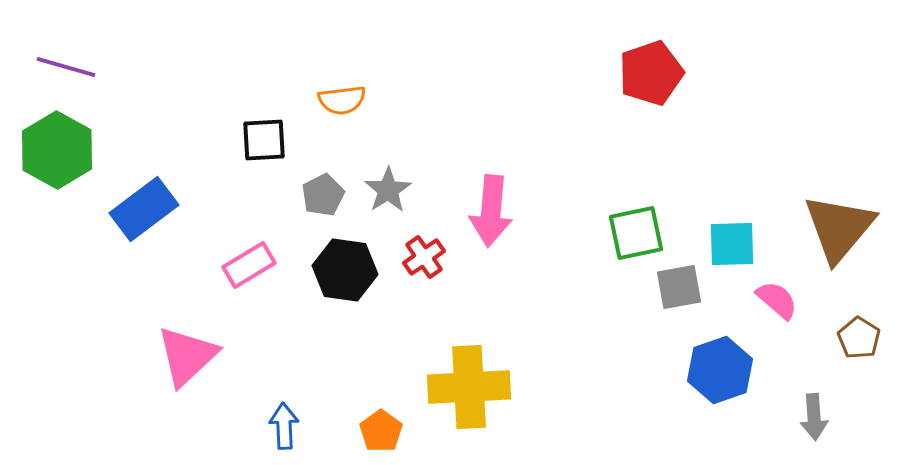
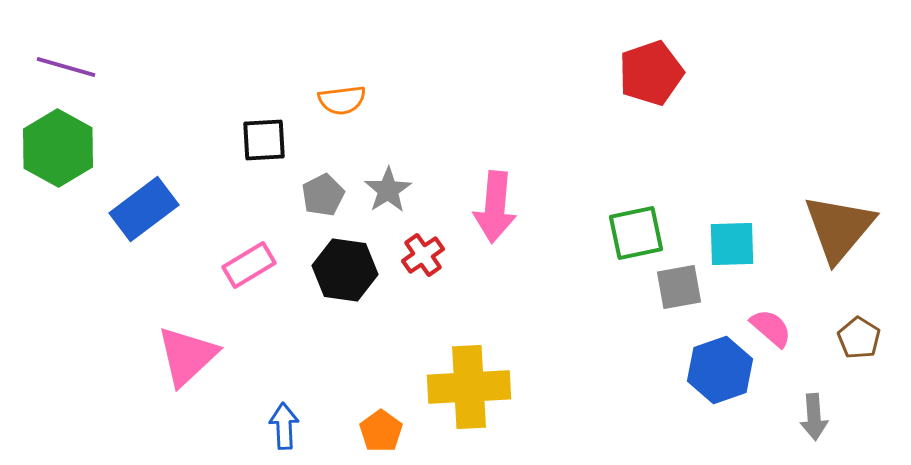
green hexagon: moved 1 px right, 2 px up
pink arrow: moved 4 px right, 4 px up
red cross: moved 1 px left, 2 px up
pink semicircle: moved 6 px left, 28 px down
